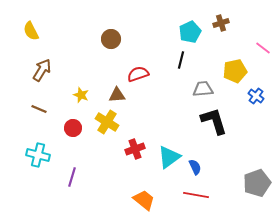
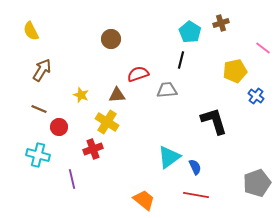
cyan pentagon: rotated 15 degrees counterclockwise
gray trapezoid: moved 36 px left, 1 px down
red circle: moved 14 px left, 1 px up
red cross: moved 42 px left
purple line: moved 2 px down; rotated 30 degrees counterclockwise
